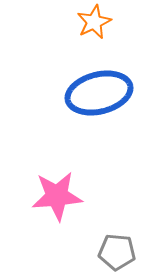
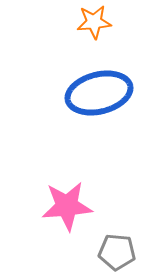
orange star: rotated 20 degrees clockwise
pink star: moved 10 px right, 10 px down
